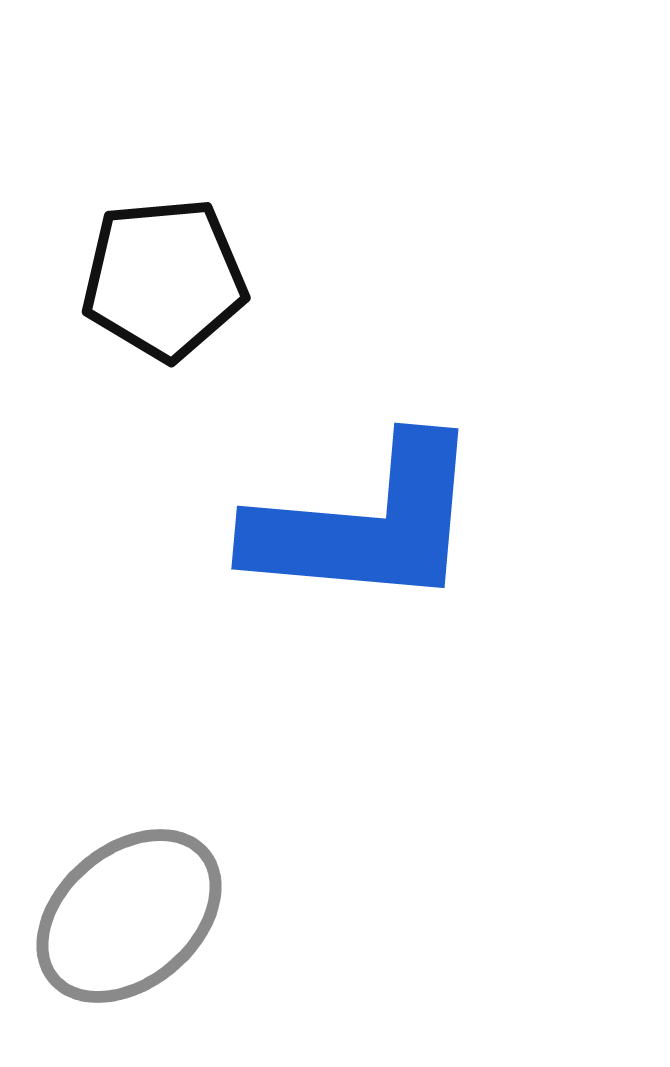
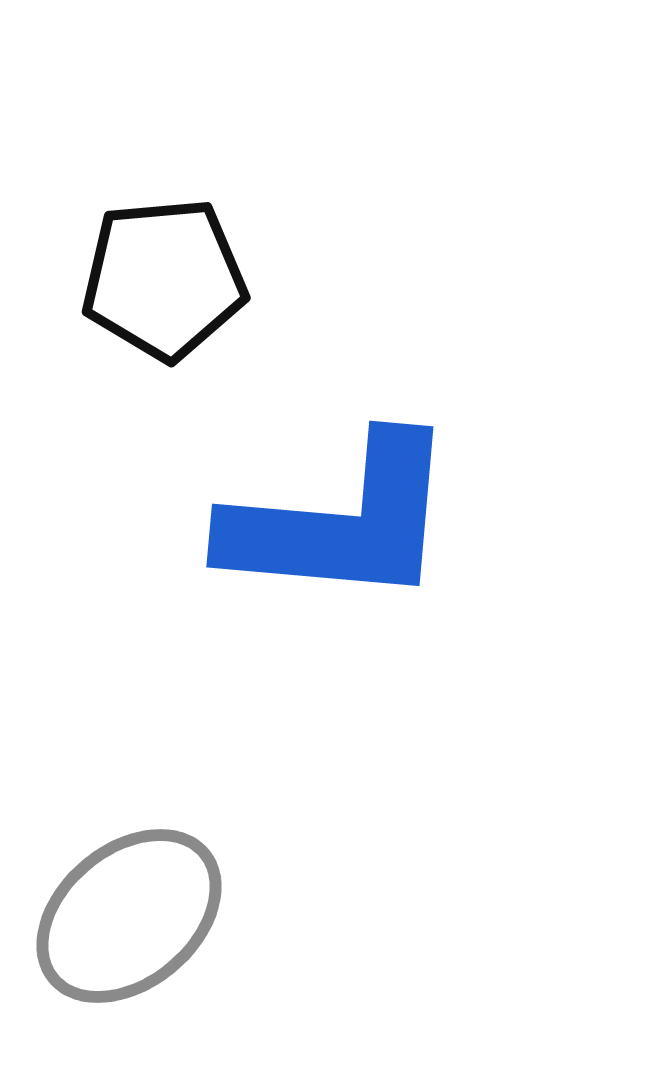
blue L-shape: moved 25 px left, 2 px up
